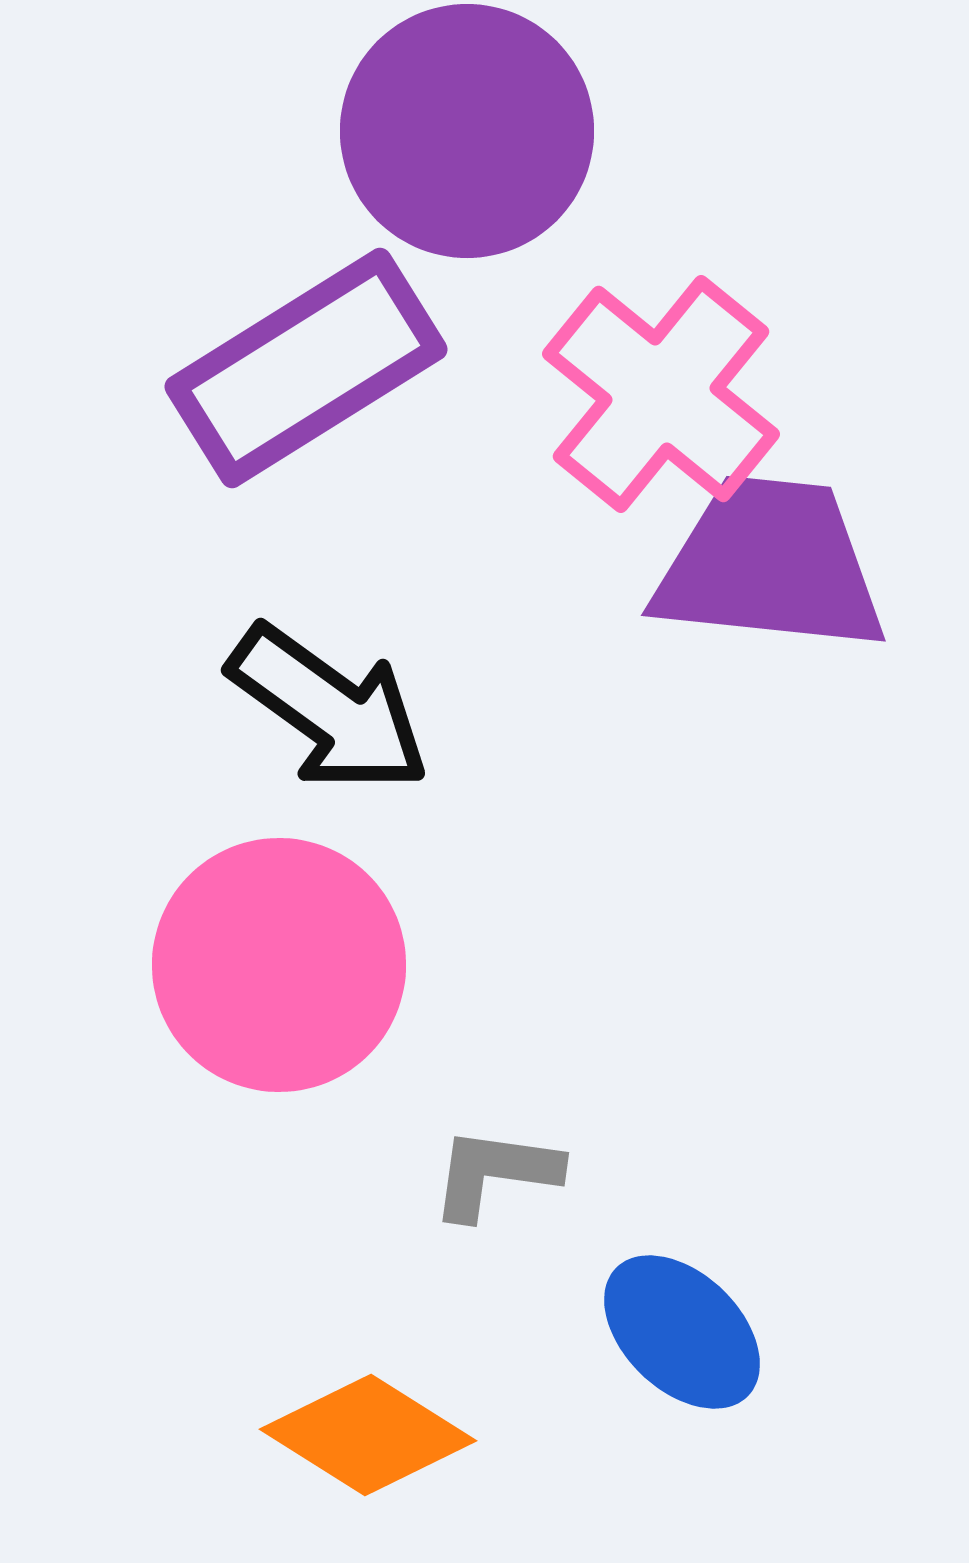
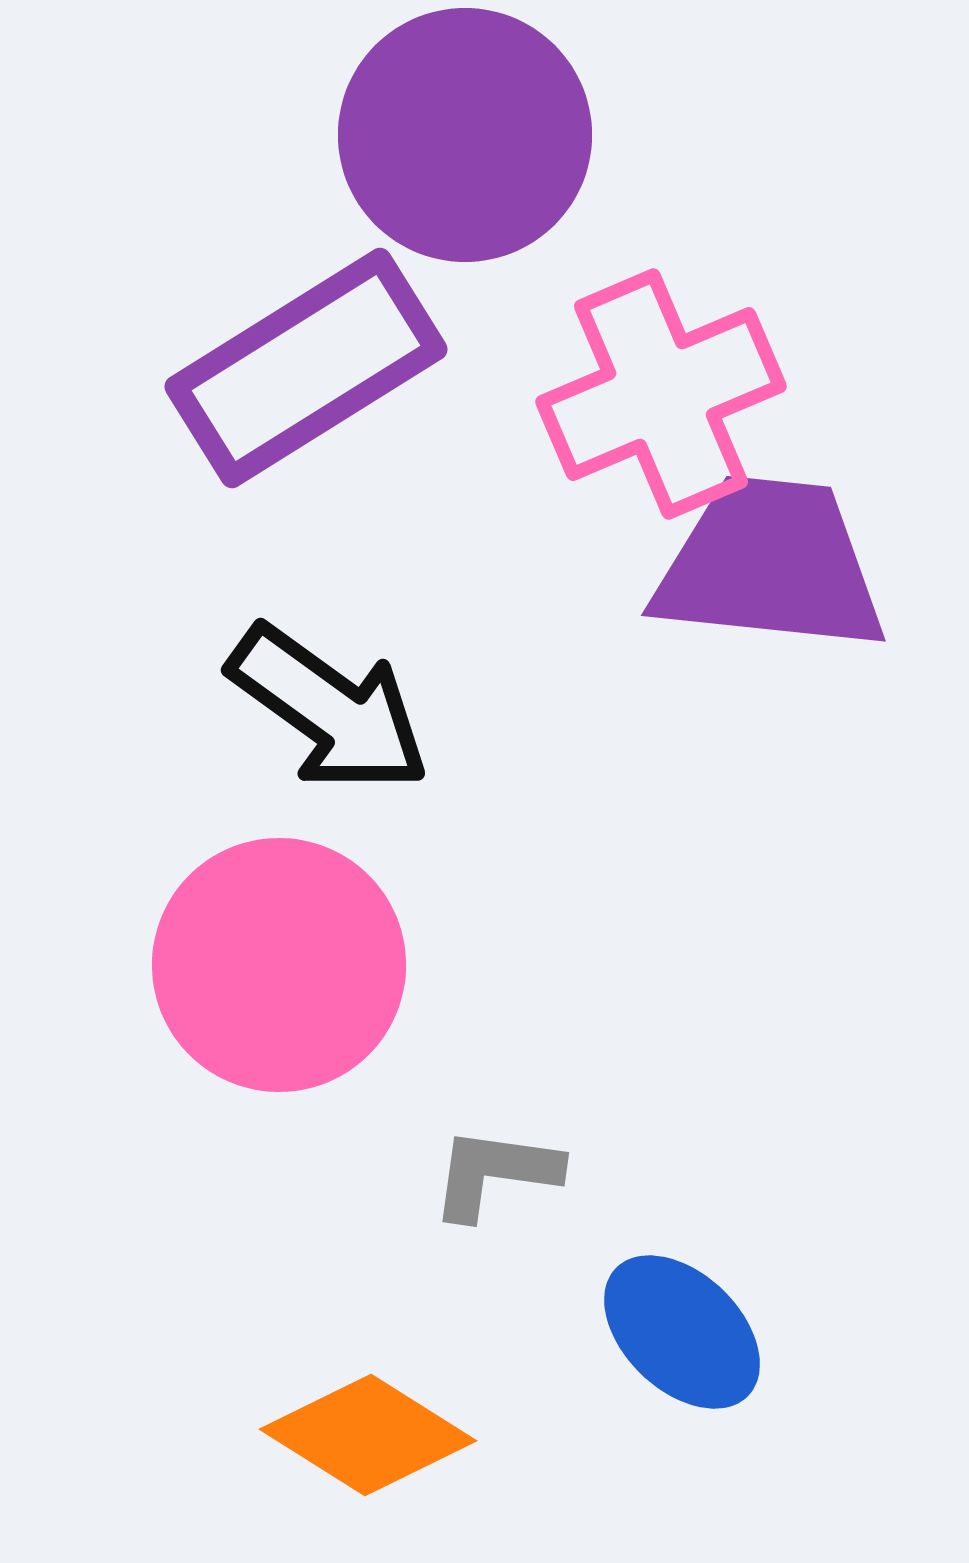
purple circle: moved 2 px left, 4 px down
pink cross: rotated 28 degrees clockwise
